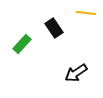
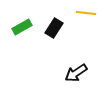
black rectangle: rotated 66 degrees clockwise
green rectangle: moved 17 px up; rotated 18 degrees clockwise
